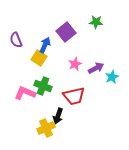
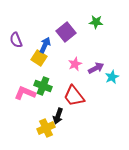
red trapezoid: rotated 65 degrees clockwise
